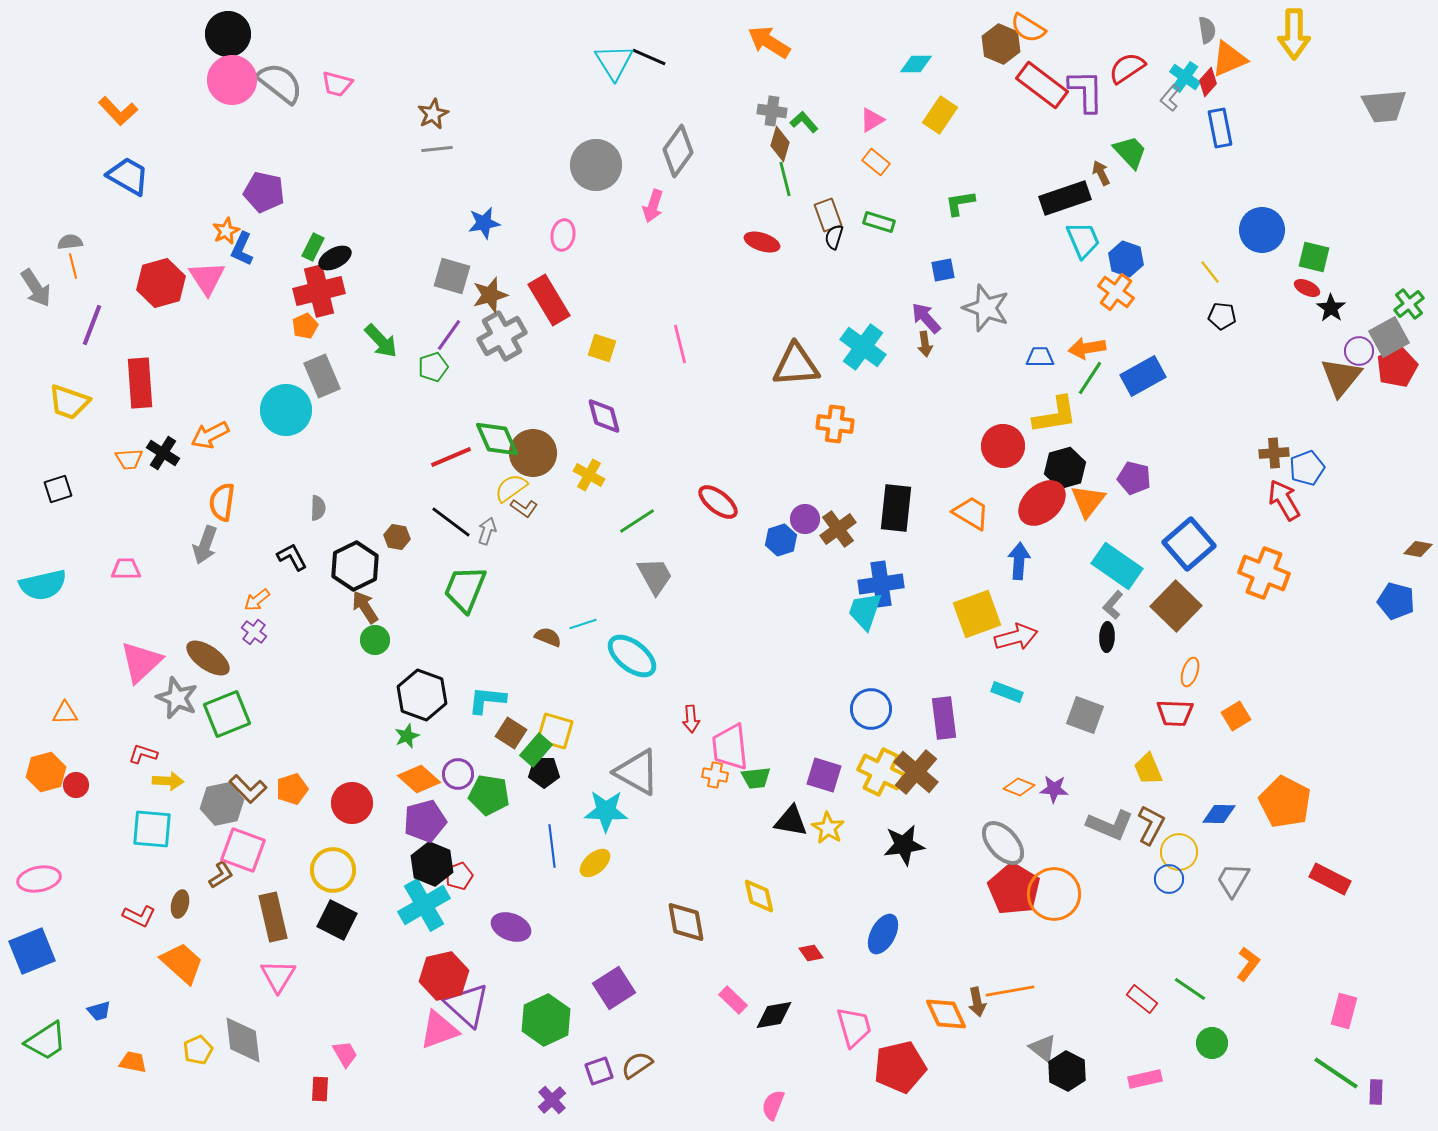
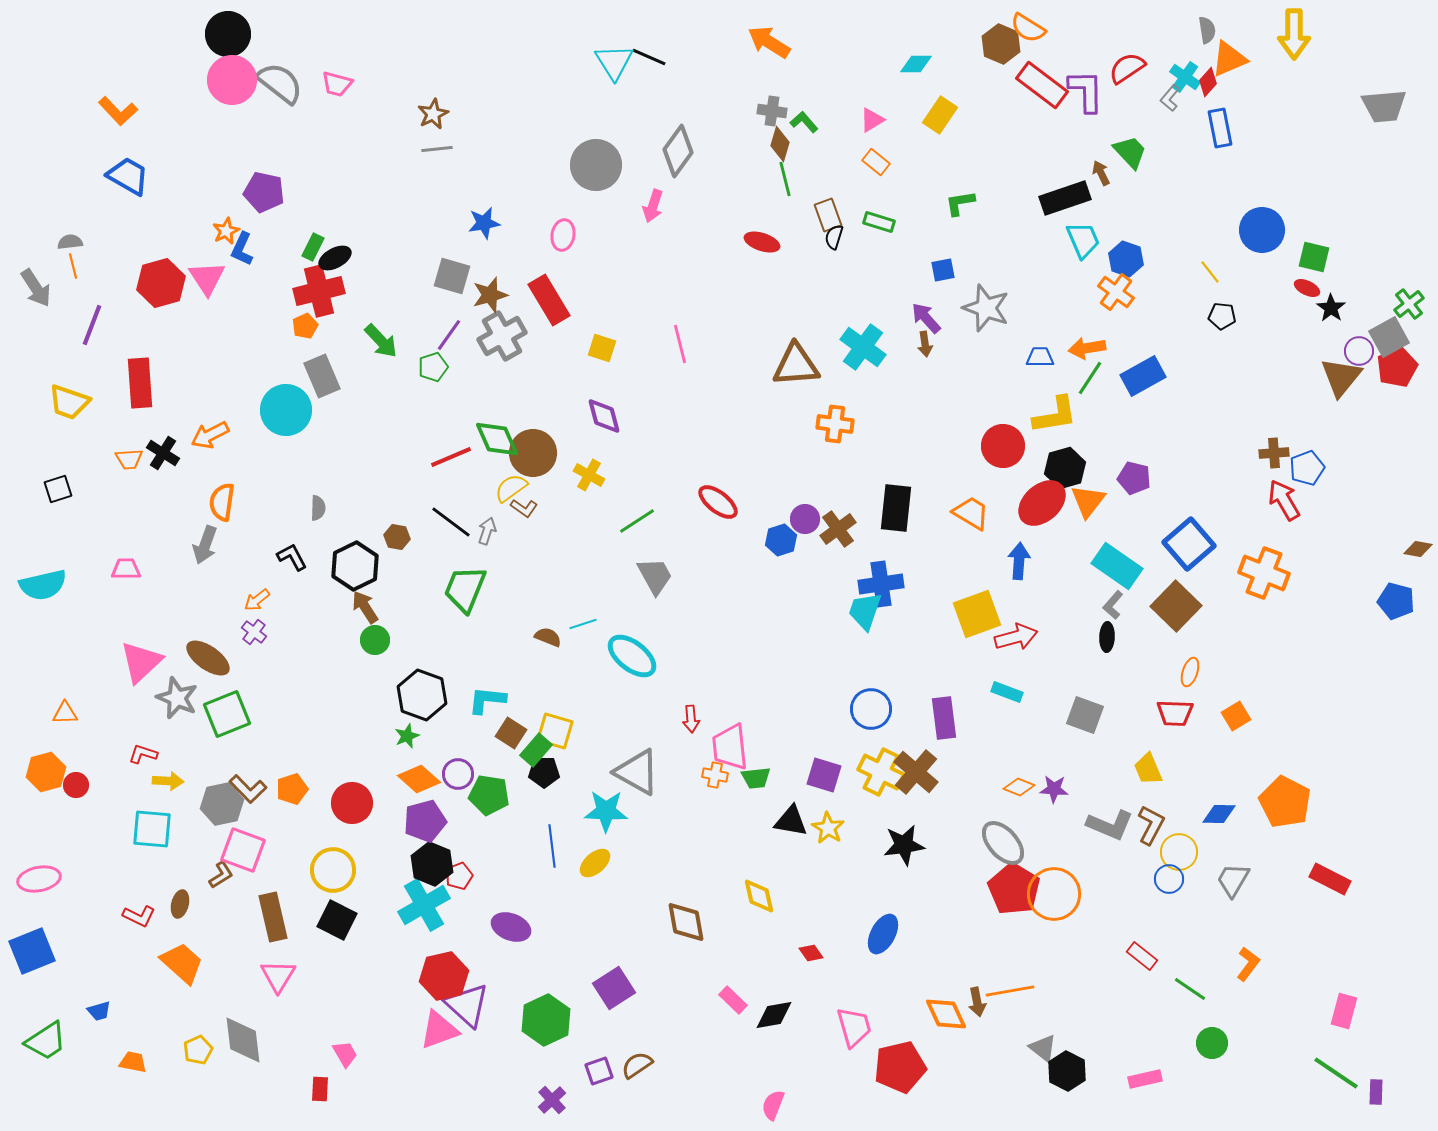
red rectangle at (1142, 999): moved 43 px up
